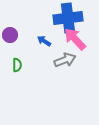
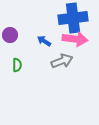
blue cross: moved 5 px right
pink arrow: rotated 140 degrees clockwise
gray arrow: moved 3 px left, 1 px down
